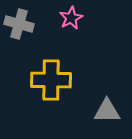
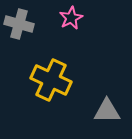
yellow cross: rotated 24 degrees clockwise
